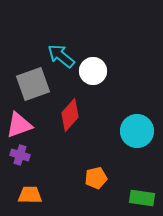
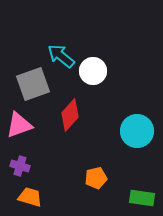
purple cross: moved 11 px down
orange trapezoid: moved 2 px down; rotated 15 degrees clockwise
